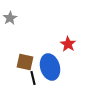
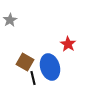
gray star: moved 2 px down
brown square: rotated 18 degrees clockwise
